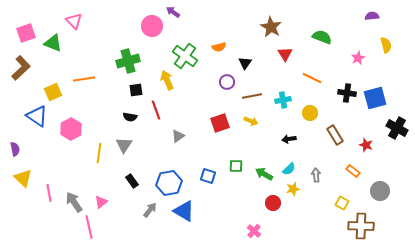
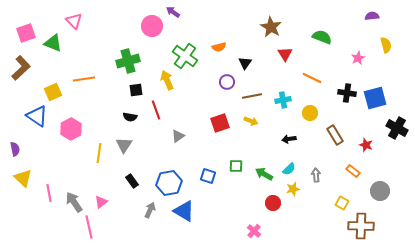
gray arrow at (150, 210): rotated 14 degrees counterclockwise
